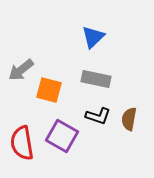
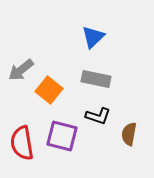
orange square: rotated 24 degrees clockwise
brown semicircle: moved 15 px down
purple square: rotated 16 degrees counterclockwise
